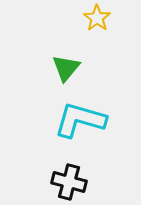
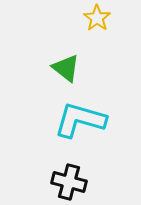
green triangle: rotated 32 degrees counterclockwise
